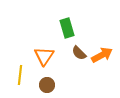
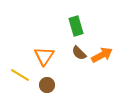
green rectangle: moved 9 px right, 2 px up
yellow line: rotated 66 degrees counterclockwise
